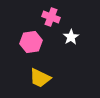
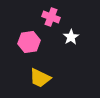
pink hexagon: moved 2 px left
